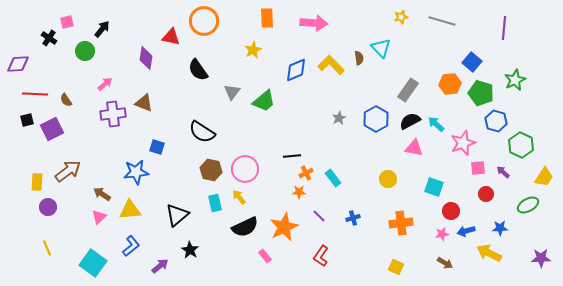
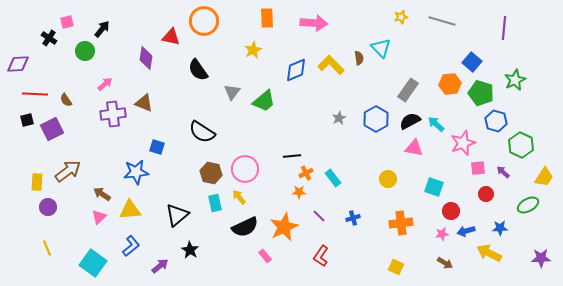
brown hexagon at (211, 170): moved 3 px down
